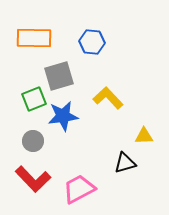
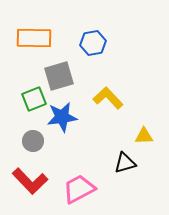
blue hexagon: moved 1 px right, 1 px down; rotated 15 degrees counterclockwise
blue star: moved 1 px left, 1 px down
red L-shape: moved 3 px left, 2 px down
